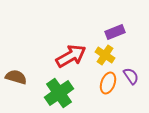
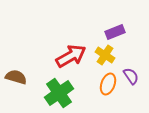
orange ellipse: moved 1 px down
